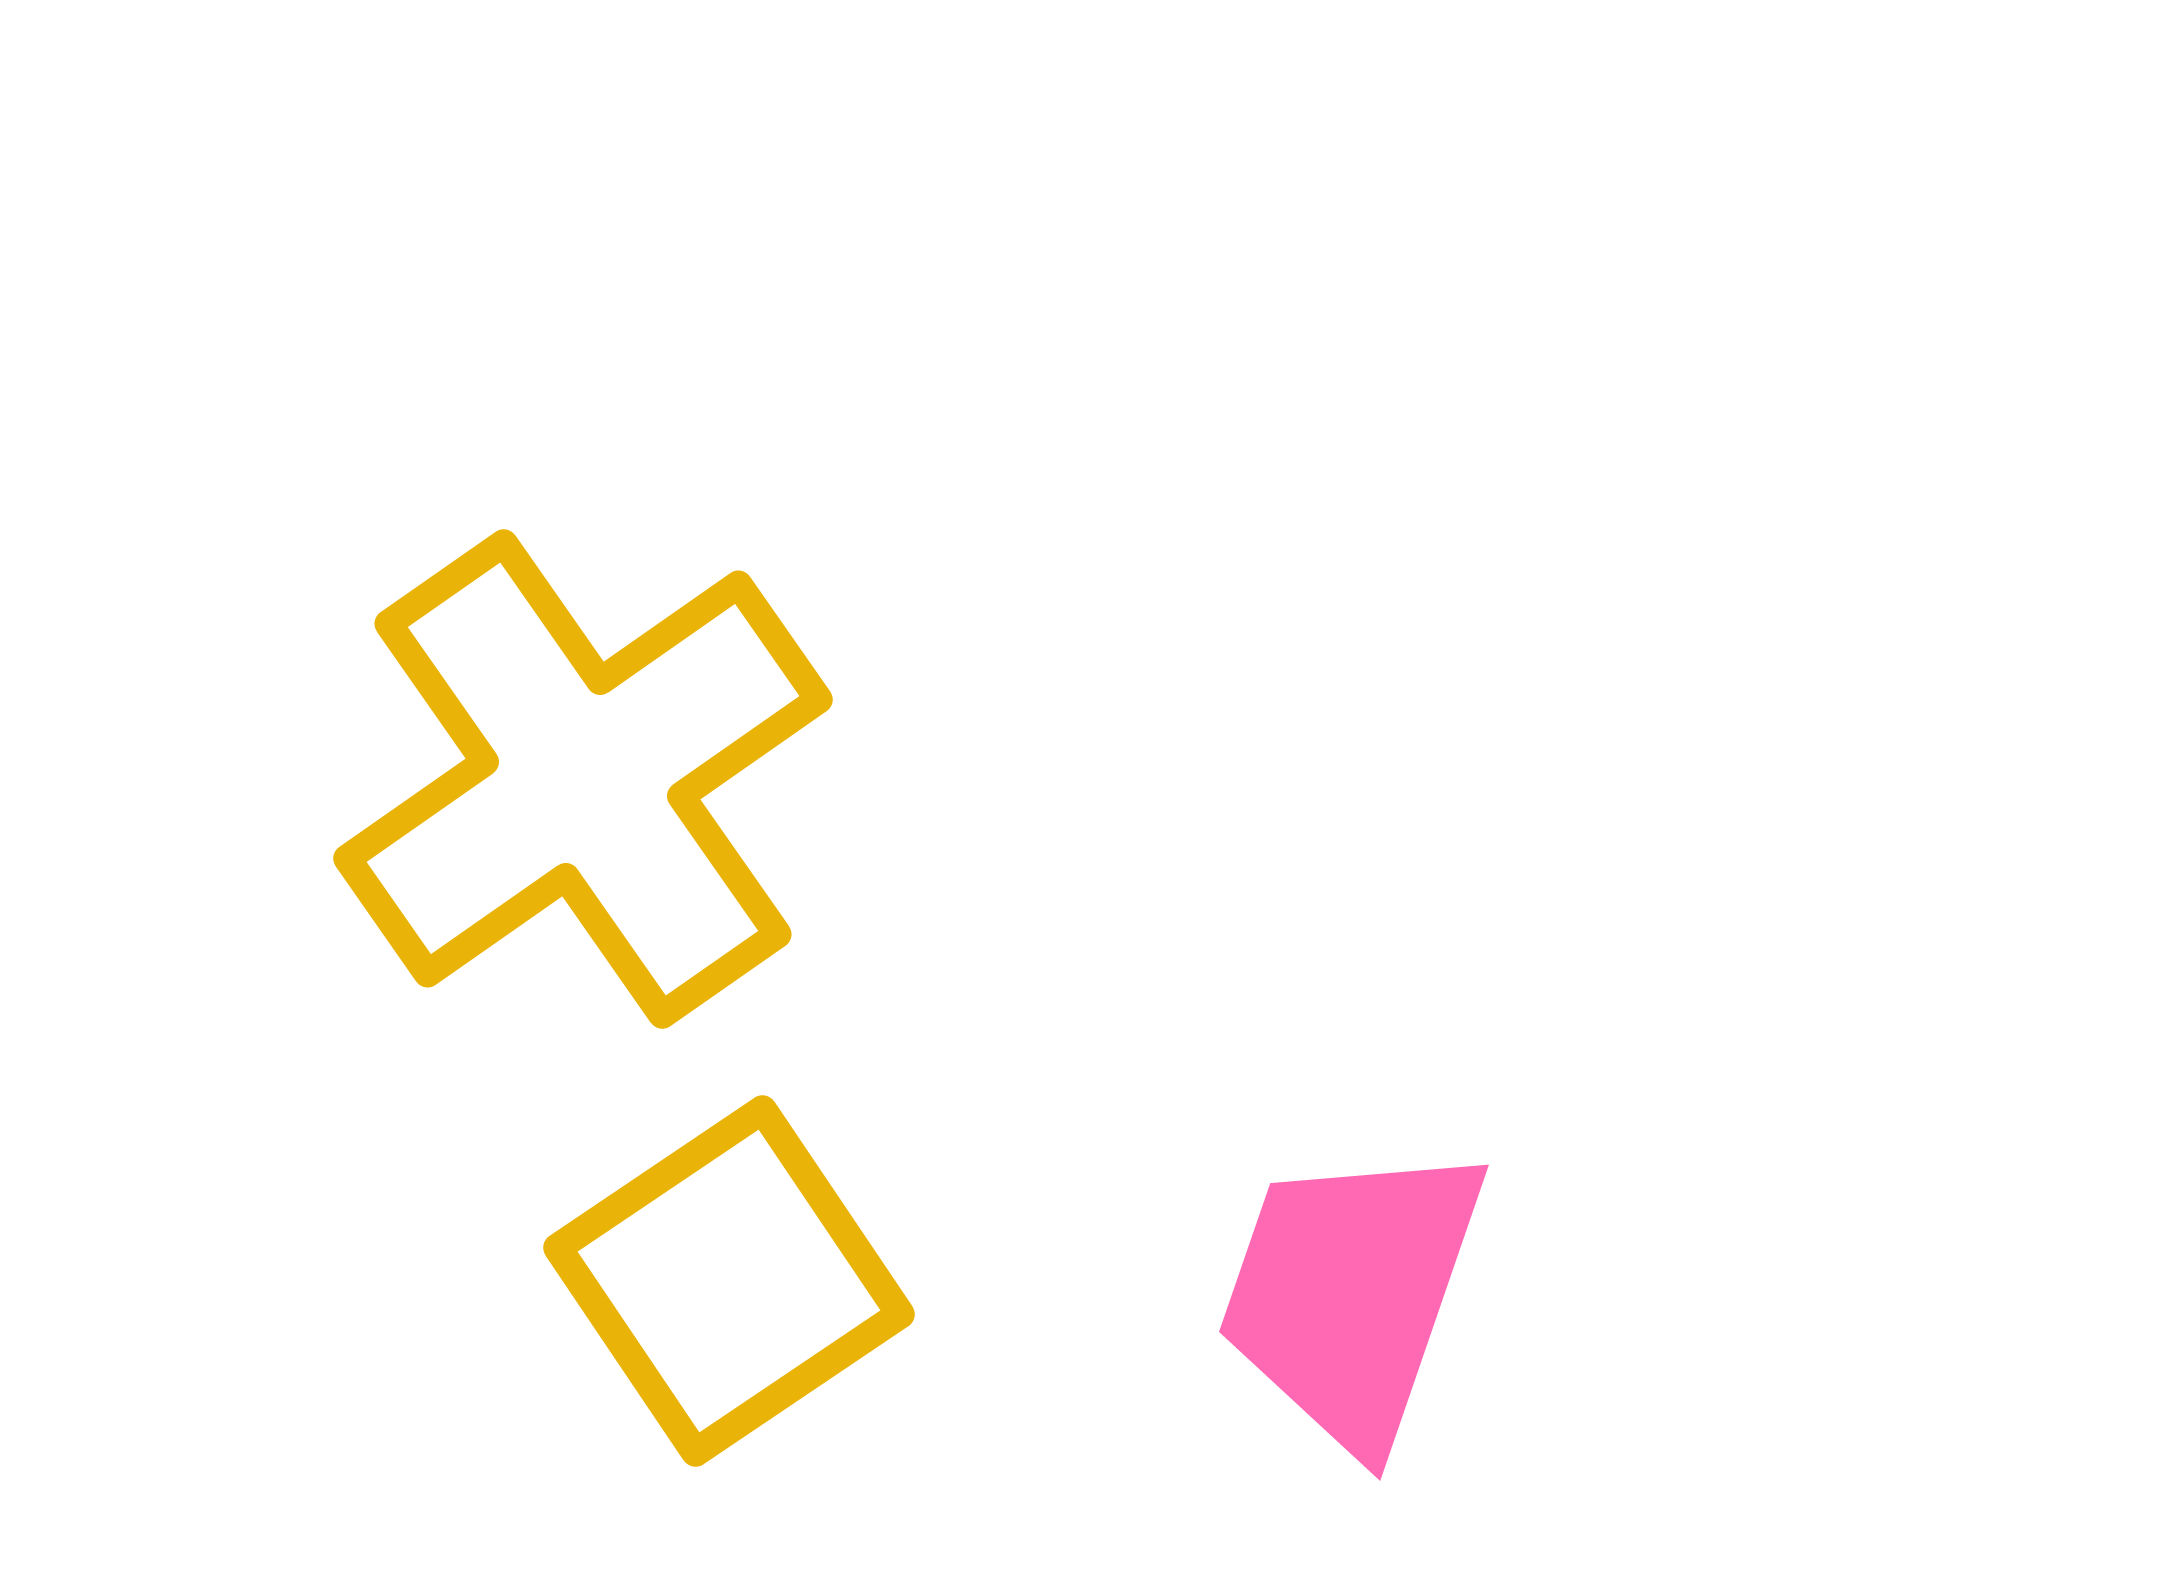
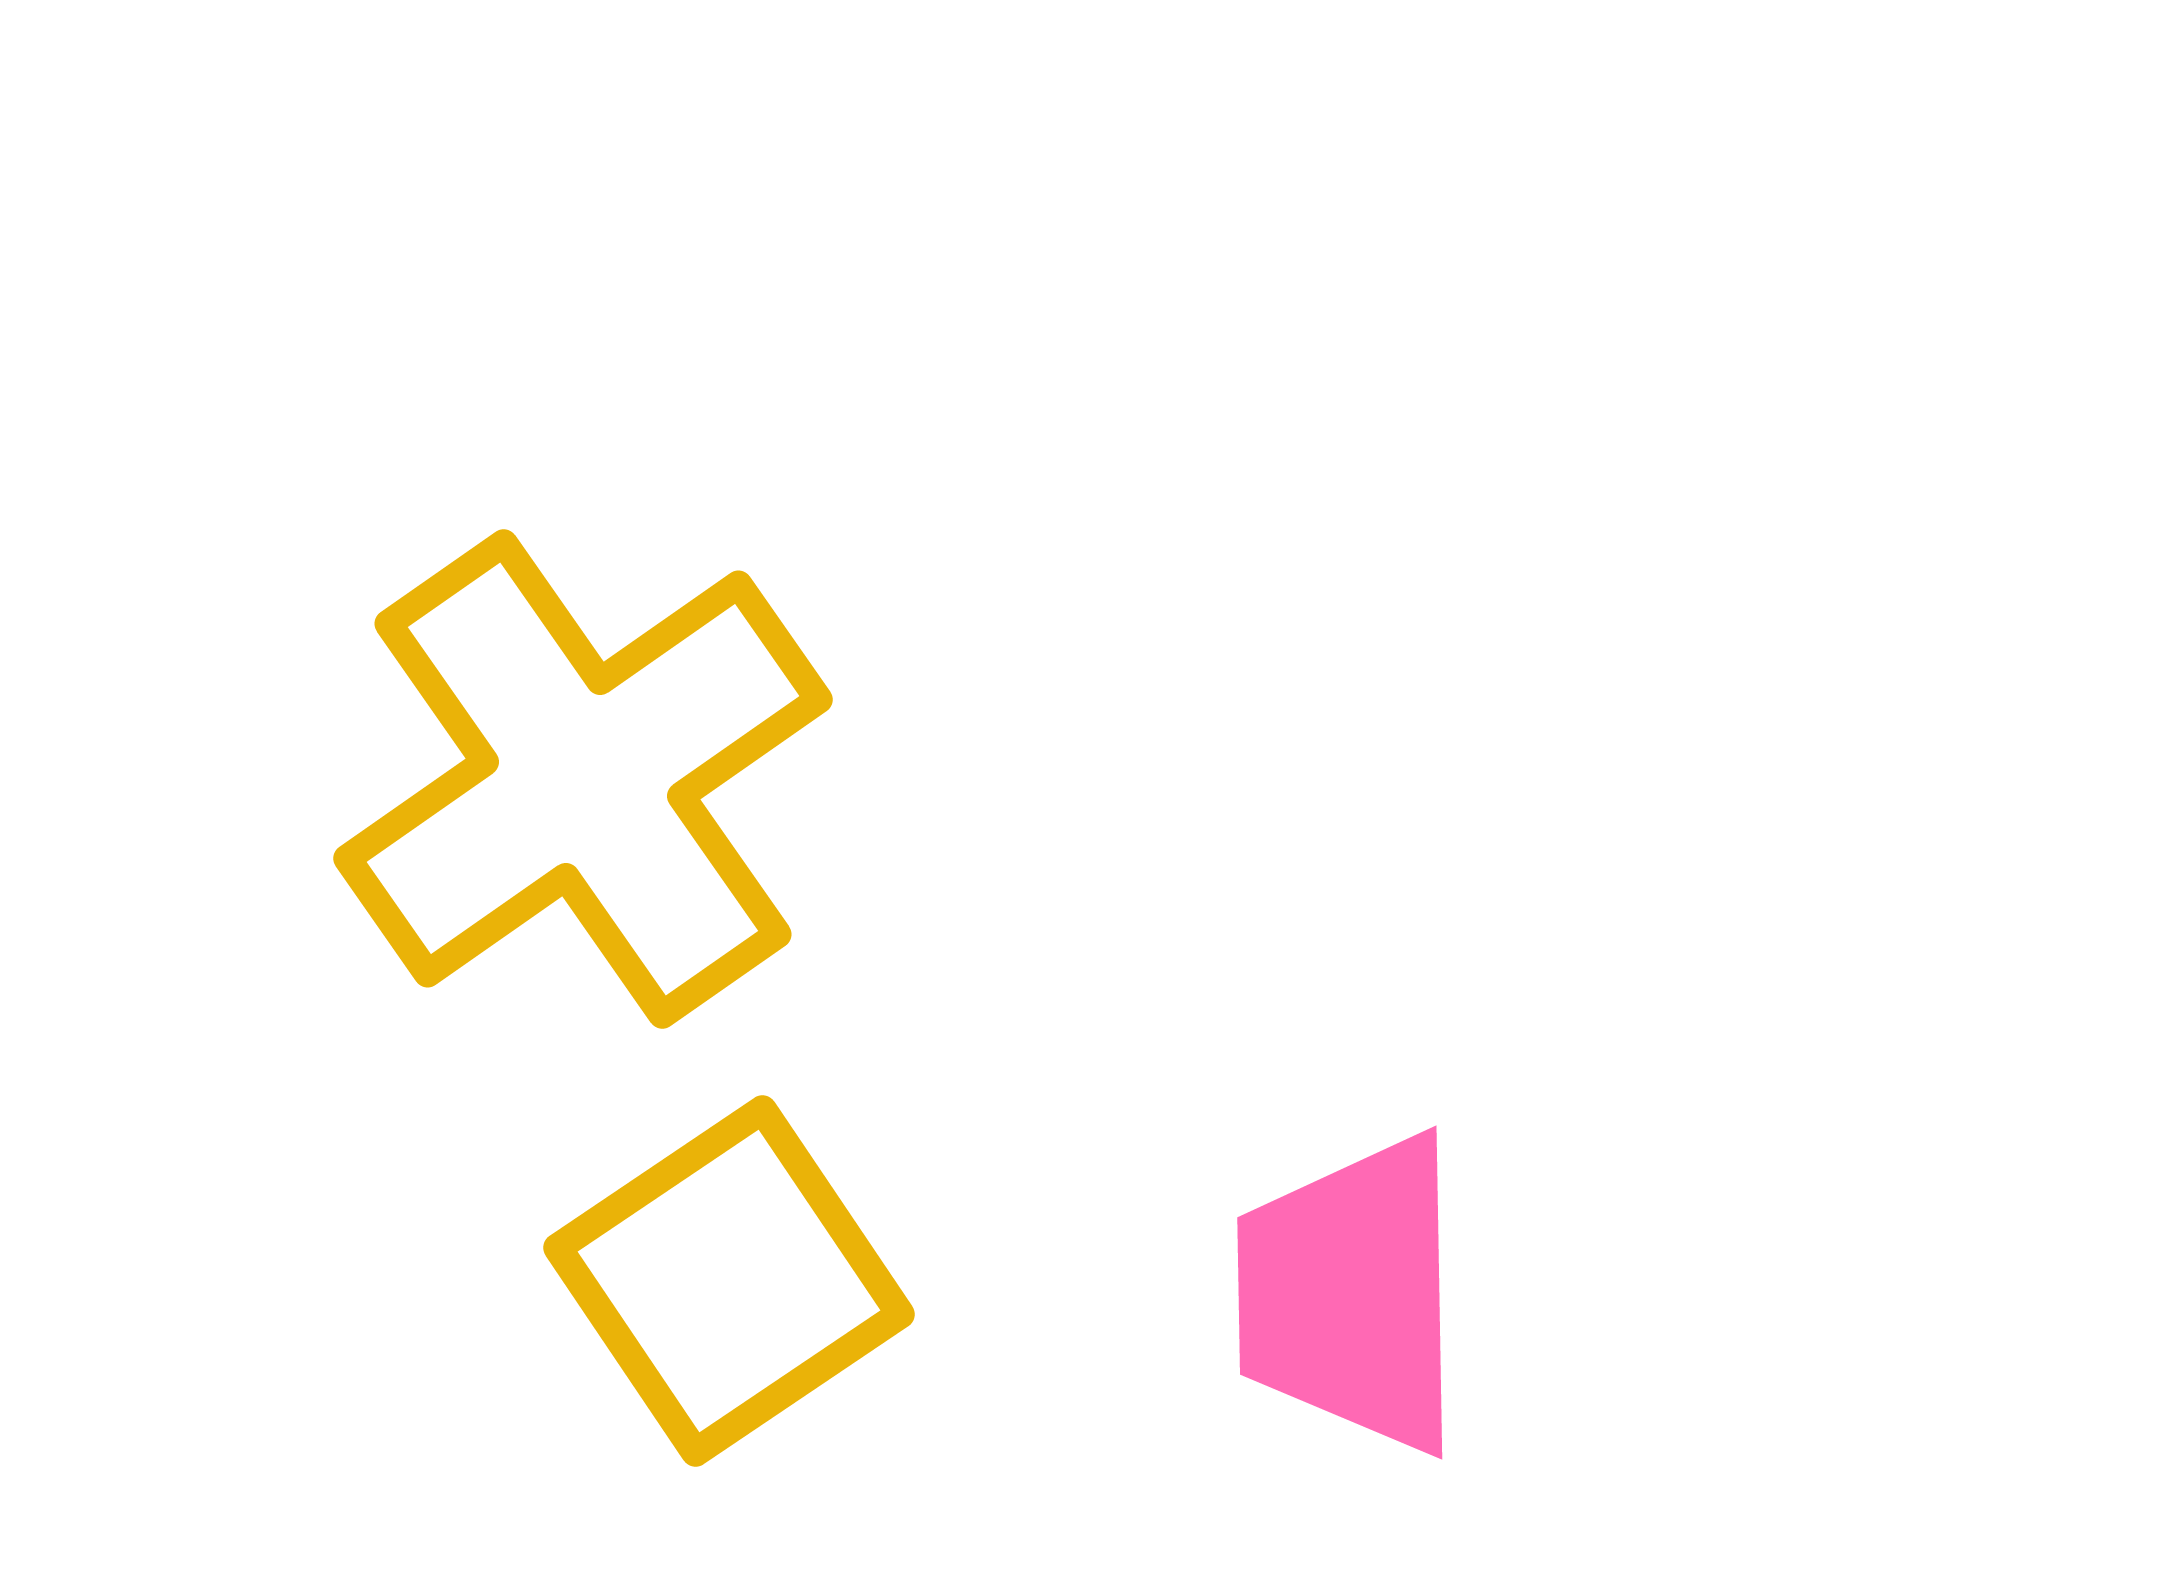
pink trapezoid: rotated 20 degrees counterclockwise
